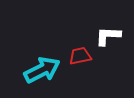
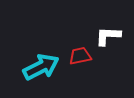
cyan arrow: moved 1 px left, 3 px up
